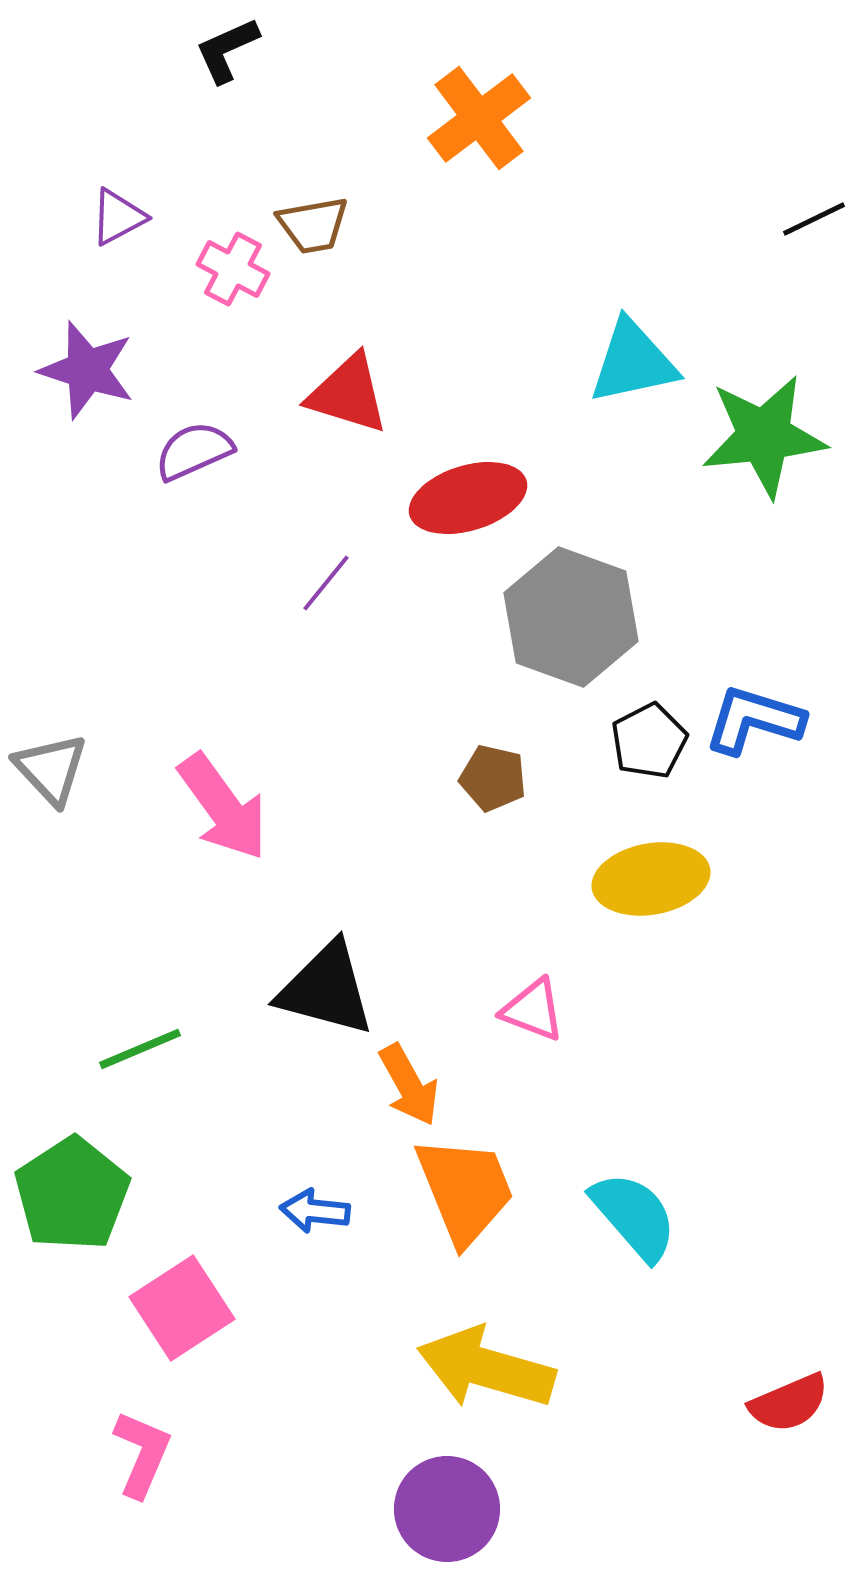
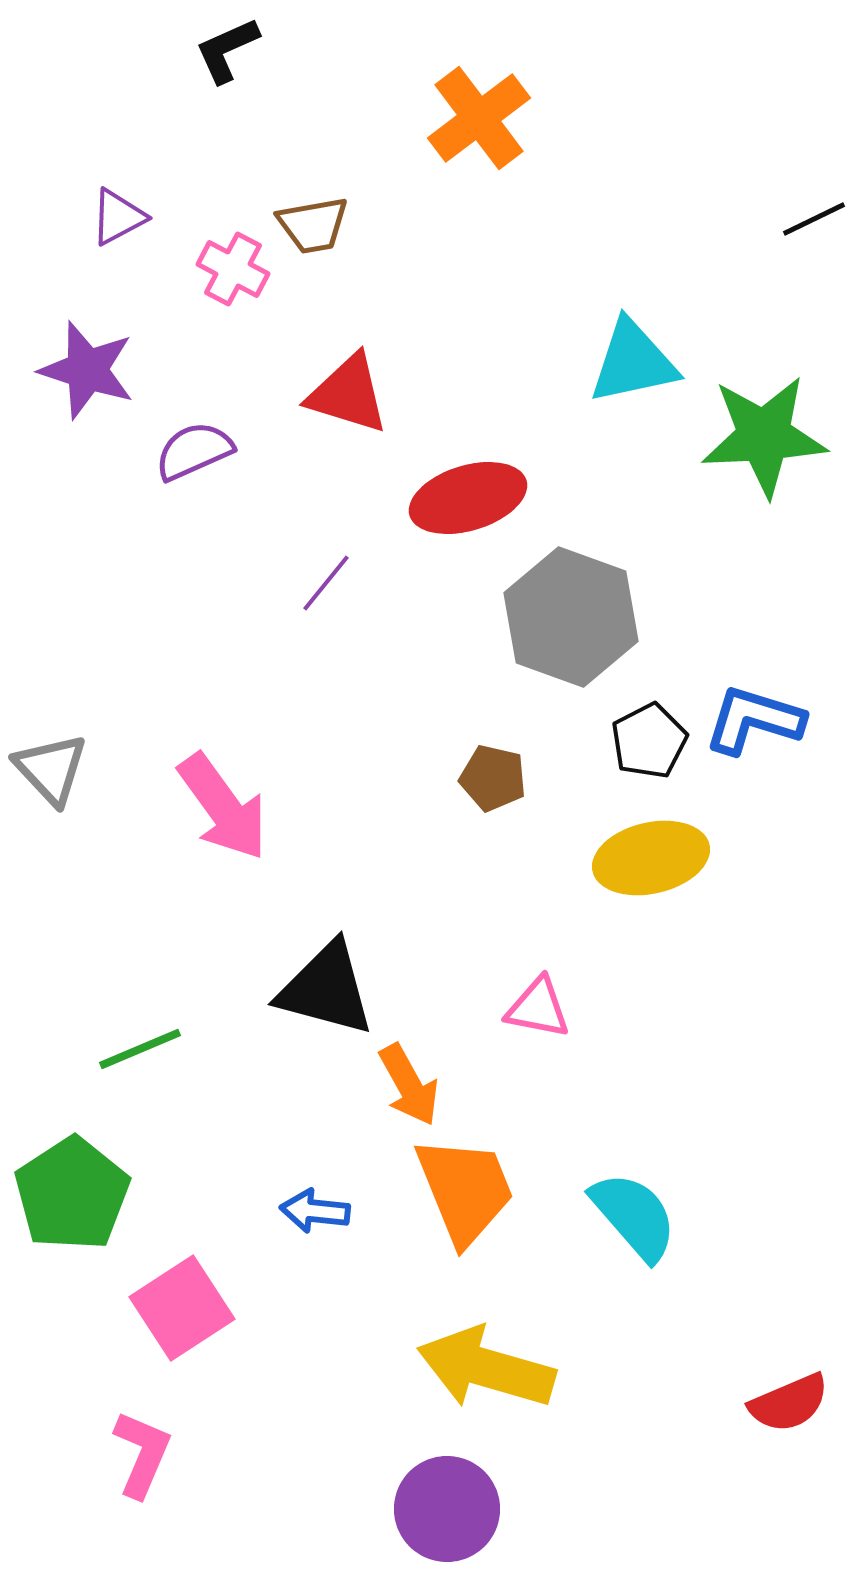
green star: rotated 3 degrees clockwise
yellow ellipse: moved 21 px up; rotated 3 degrees counterclockwise
pink triangle: moved 5 px right, 2 px up; rotated 10 degrees counterclockwise
